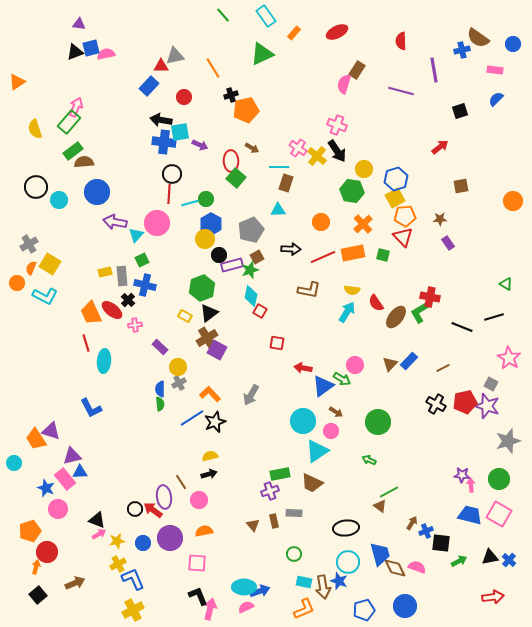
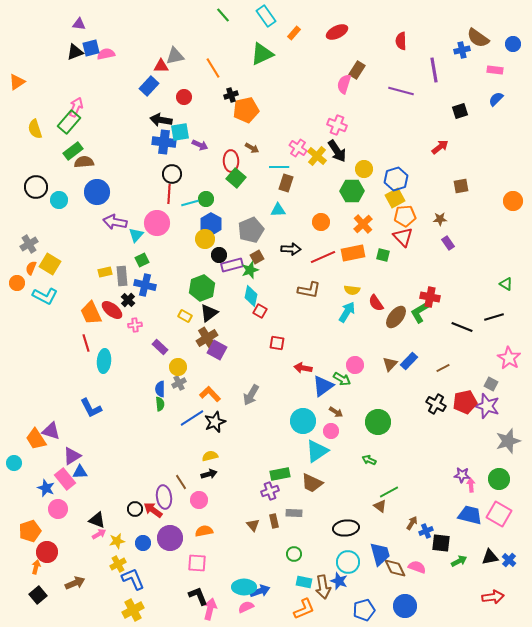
green hexagon at (352, 191): rotated 10 degrees counterclockwise
purple triangle at (72, 456): rotated 18 degrees counterclockwise
